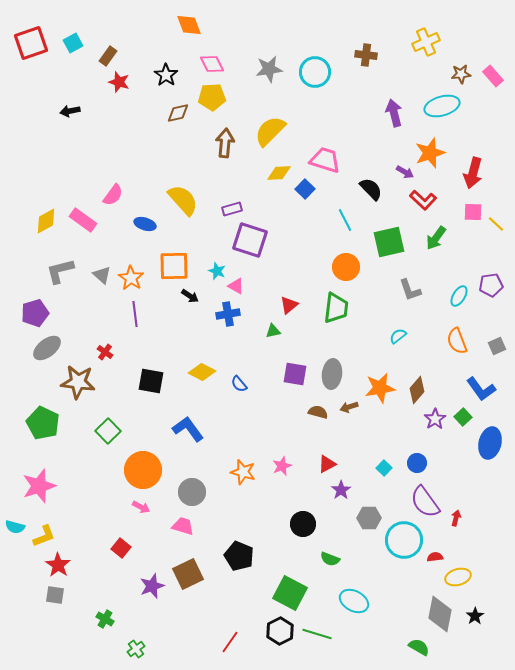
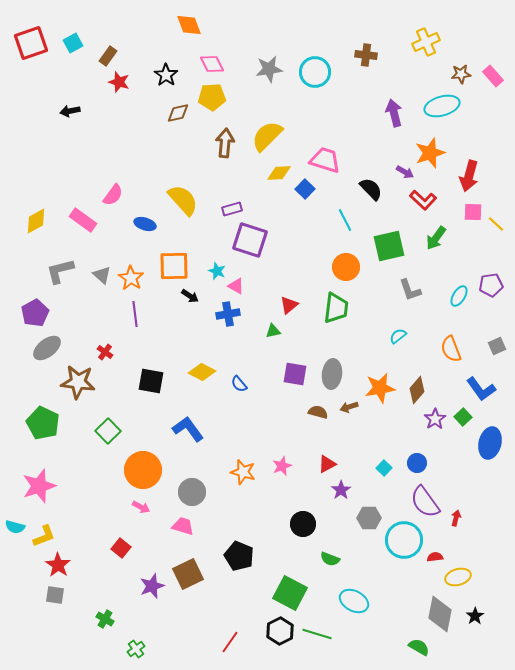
yellow semicircle at (270, 131): moved 3 px left, 5 px down
red arrow at (473, 173): moved 4 px left, 3 px down
yellow diamond at (46, 221): moved 10 px left
green square at (389, 242): moved 4 px down
purple pentagon at (35, 313): rotated 12 degrees counterclockwise
orange semicircle at (457, 341): moved 6 px left, 8 px down
